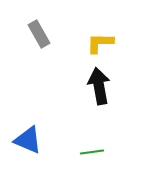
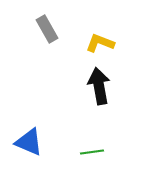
gray rectangle: moved 8 px right, 5 px up
yellow L-shape: rotated 20 degrees clockwise
blue triangle: moved 1 px right, 2 px down
